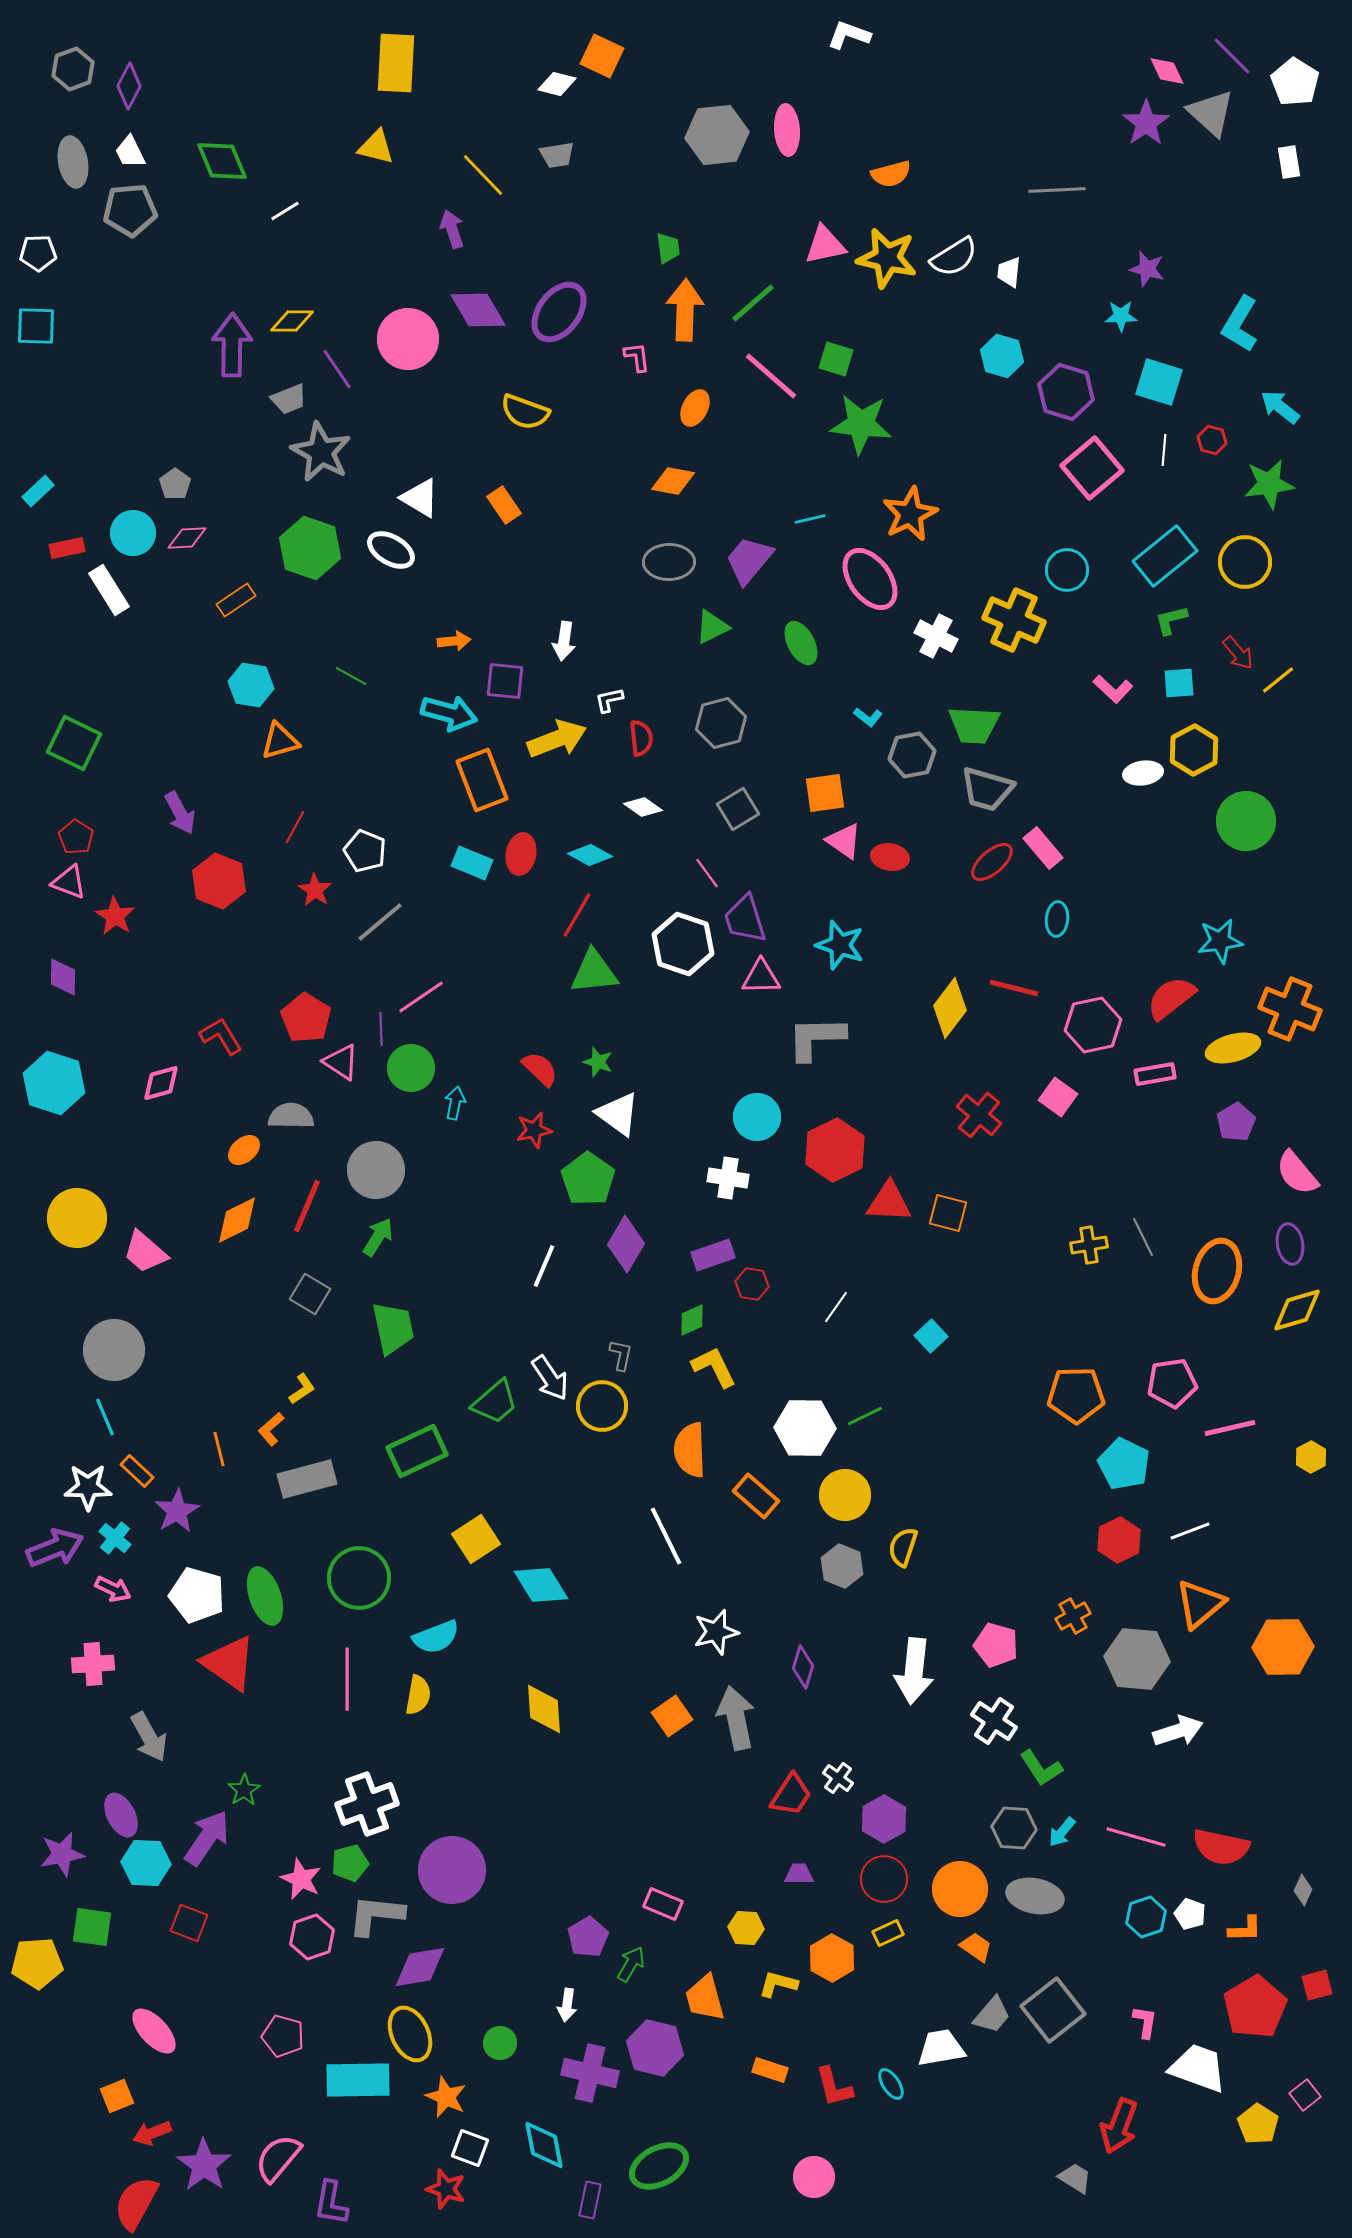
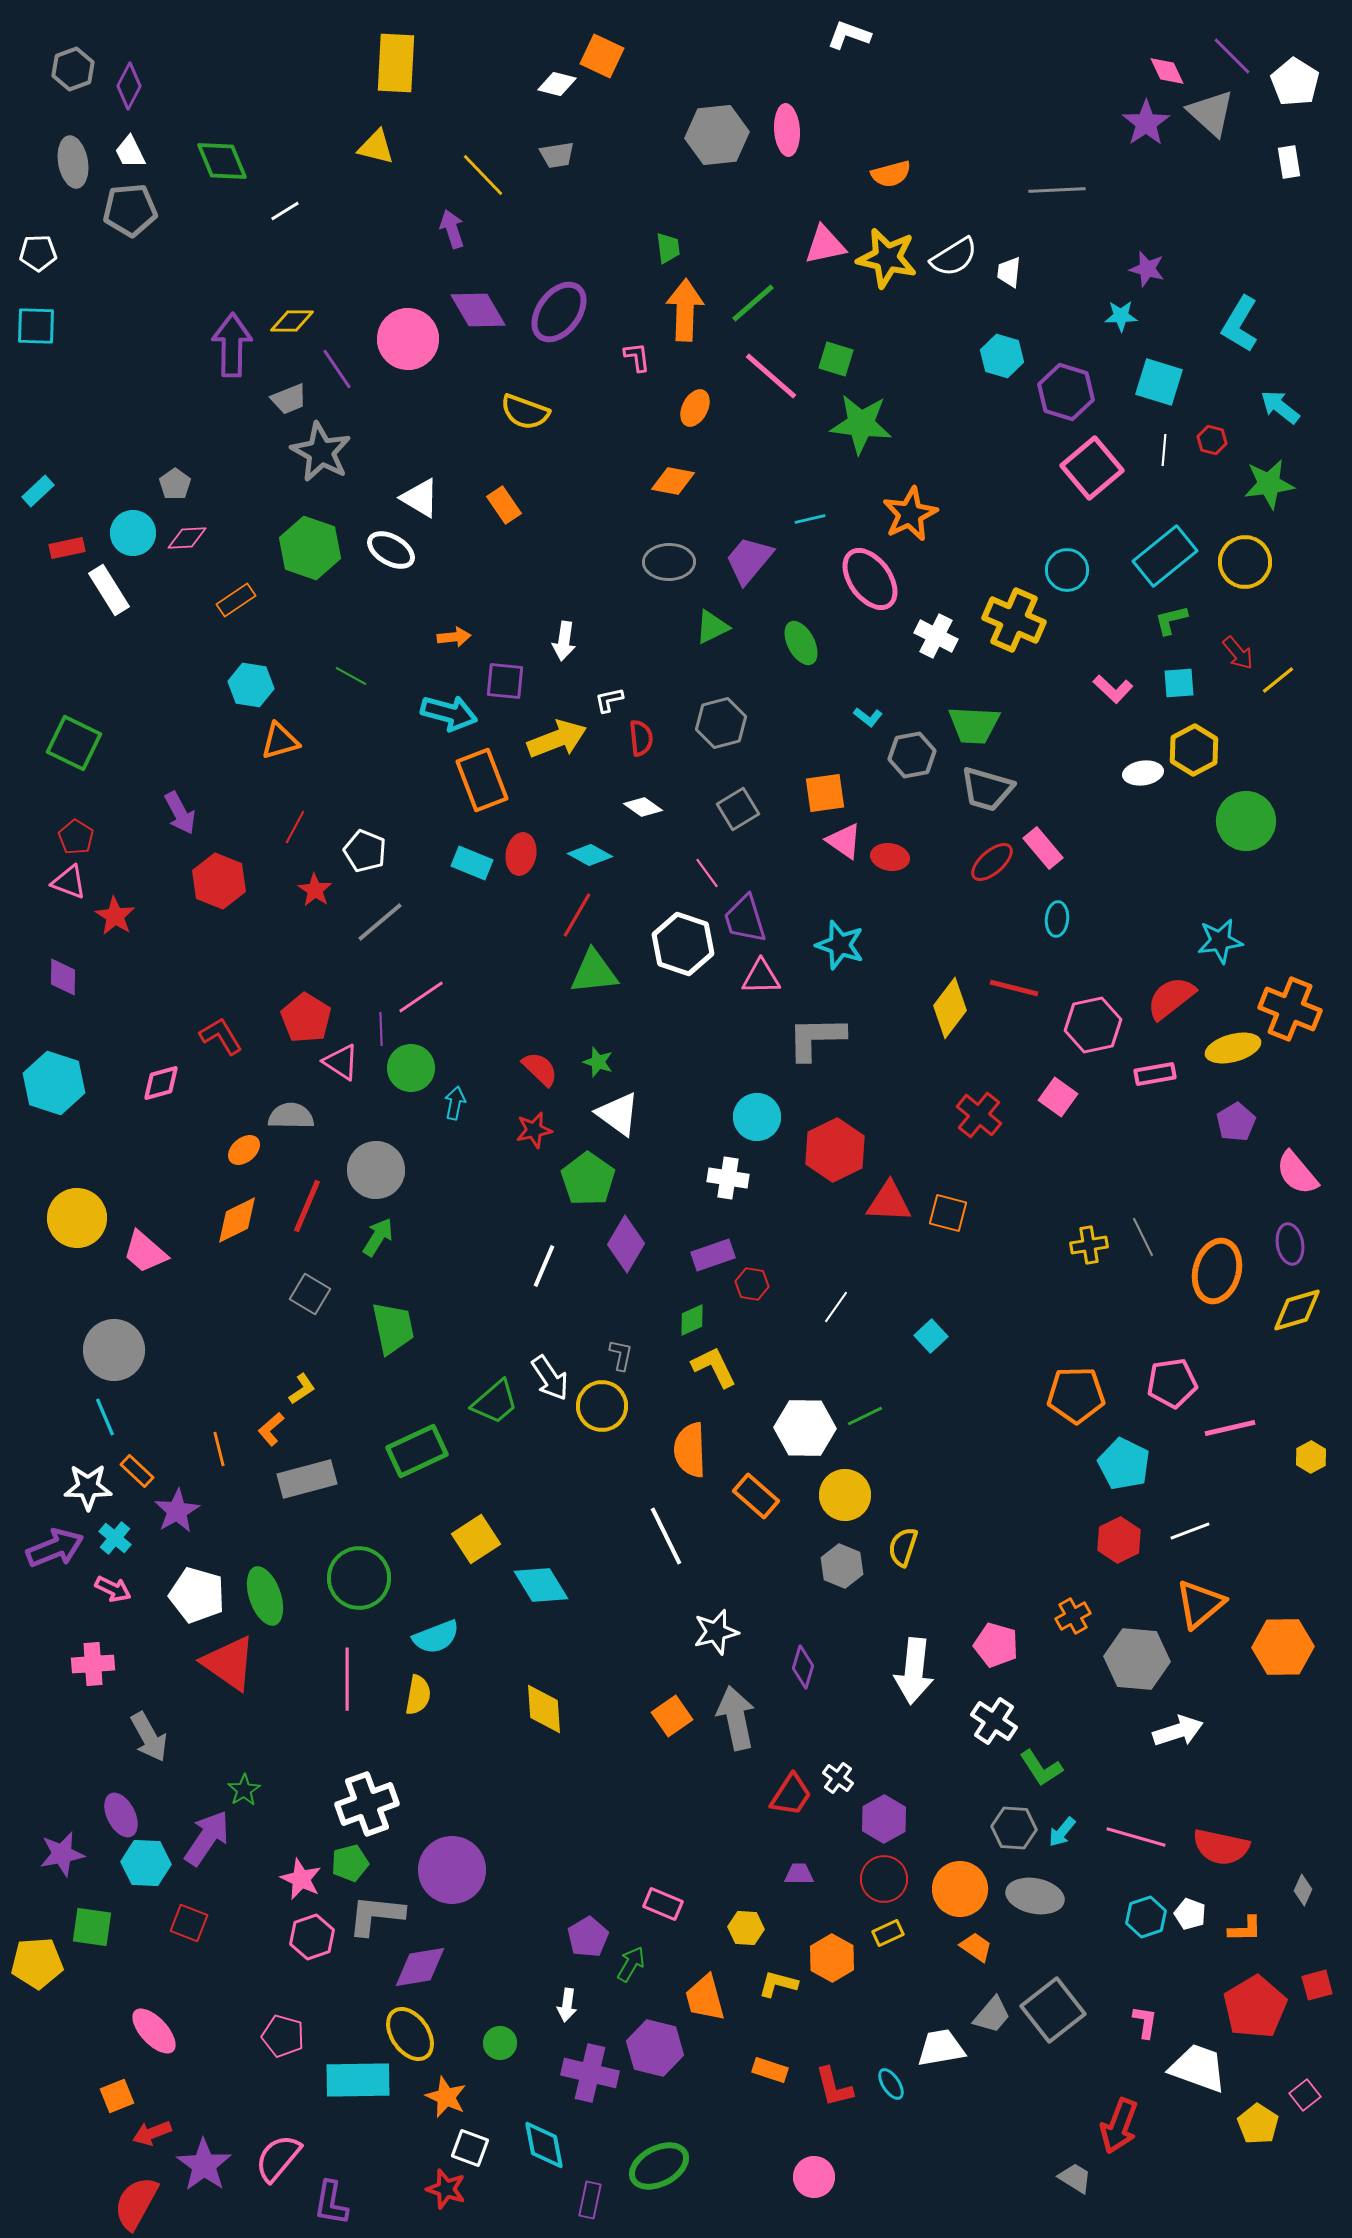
orange arrow at (454, 641): moved 4 px up
yellow ellipse at (410, 2034): rotated 10 degrees counterclockwise
